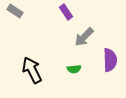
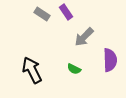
gray rectangle: moved 27 px right, 3 px down
green semicircle: rotated 32 degrees clockwise
